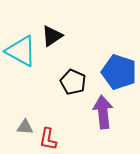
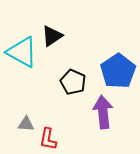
cyan triangle: moved 1 px right, 1 px down
blue pentagon: moved 1 px left, 1 px up; rotated 20 degrees clockwise
gray triangle: moved 1 px right, 3 px up
